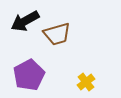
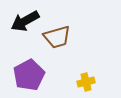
brown trapezoid: moved 3 px down
yellow cross: rotated 24 degrees clockwise
